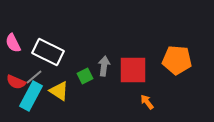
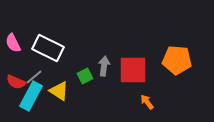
white rectangle: moved 4 px up
